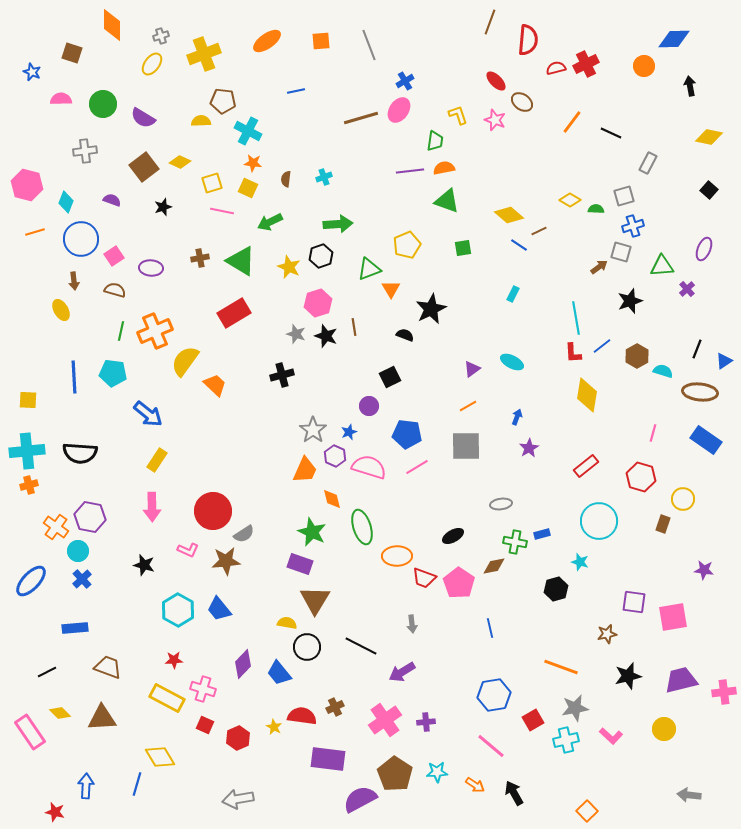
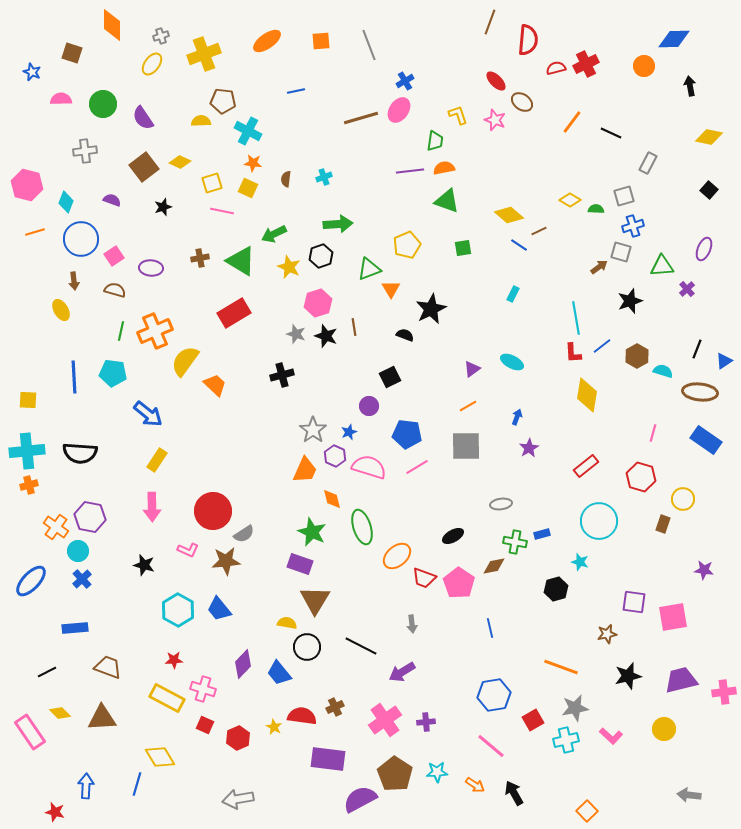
purple semicircle at (143, 118): rotated 25 degrees clockwise
green arrow at (270, 222): moved 4 px right, 12 px down
orange ellipse at (397, 556): rotated 40 degrees counterclockwise
